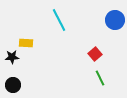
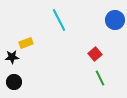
yellow rectangle: rotated 24 degrees counterclockwise
black circle: moved 1 px right, 3 px up
